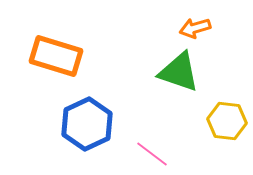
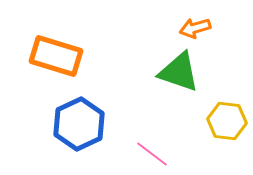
blue hexagon: moved 8 px left
